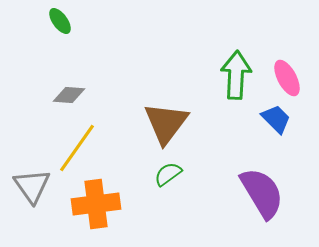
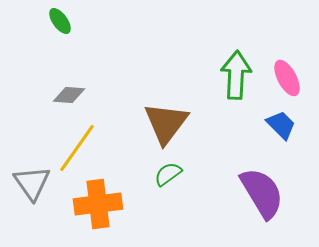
blue trapezoid: moved 5 px right, 6 px down
gray triangle: moved 3 px up
orange cross: moved 2 px right
